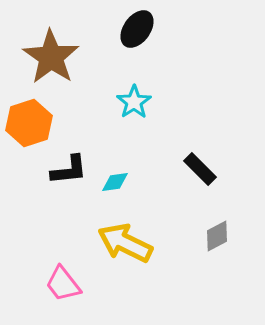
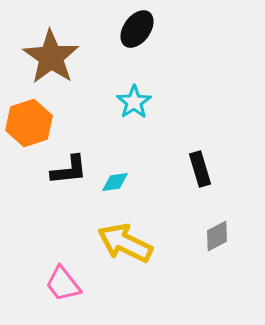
black rectangle: rotated 28 degrees clockwise
